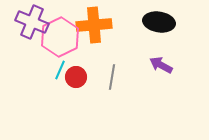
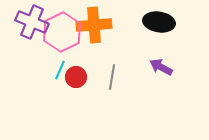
pink hexagon: moved 2 px right, 5 px up
purple arrow: moved 2 px down
